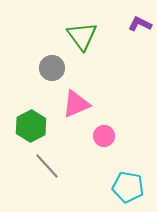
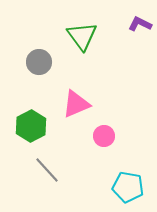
gray circle: moved 13 px left, 6 px up
gray line: moved 4 px down
